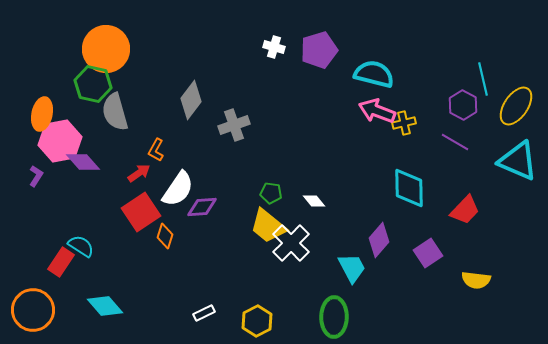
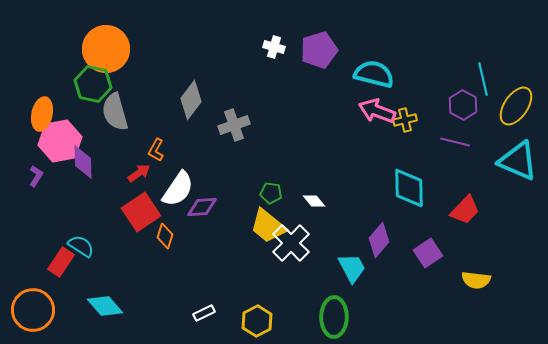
yellow cross at (404, 123): moved 1 px right, 3 px up
purple line at (455, 142): rotated 16 degrees counterclockwise
purple diamond at (83, 162): rotated 40 degrees clockwise
